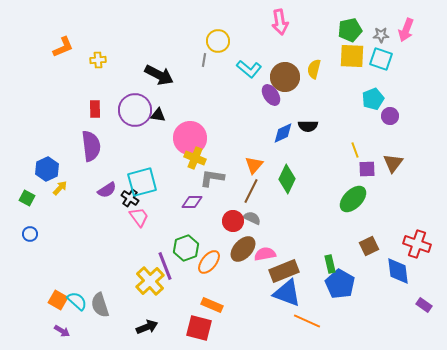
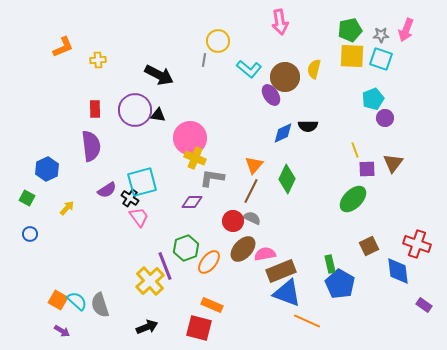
purple circle at (390, 116): moved 5 px left, 2 px down
yellow arrow at (60, 188): moved 7 px right, 20 px down
brown rectangle at (284, 271): moved 3 px left
